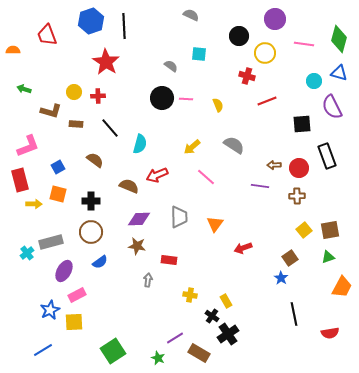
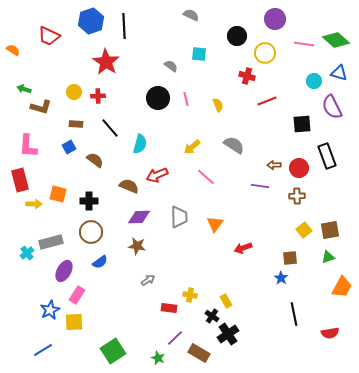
red trapezoid at (47, 35): moved 2 px right, 1 px down; rotated 45 degrees counterclockwise
black circle at (239, 36): moved 2 px left
green diamond at (339, 39): moved 3 px left, 1 px down; rotated 64 degrees counterclockwise
orange semicircle at (13, 50): rotated 32 degrees clockwise
black circle at (162, 98): moved 4 px left
pink line at (186, 99): rotated 72 degrees clockwise
brown L-shape at (51, 111): moved 10 px left, 4 px up
pink L-shape at (28, 146): rotated 115 degrees clockwise
blue square at (58, 167): moved 11 px right, 20 px up
black cross at (91, 201): moved 2 px left
purple diamond at (139, 219): moved 2 px up
brown square at (290, 258): rotated 28 degrees clockwise
red rectangle at (169, 260): moved 48 px down
gray arrow at (148, 280): rotated 48 degrees clockwise
pink rectangle at (77, 295): rotated 30 degrees counterclockwise
purple line at (175, 338): rotated 12 degrees counterclockwise
